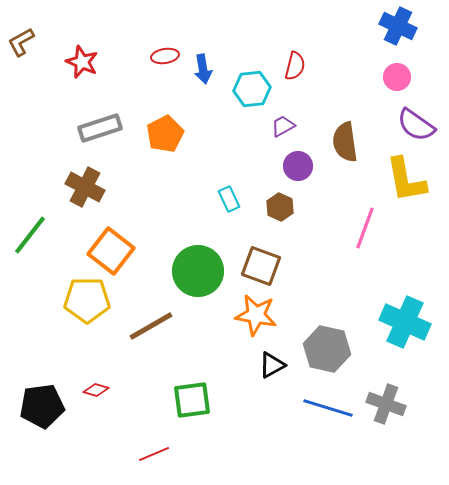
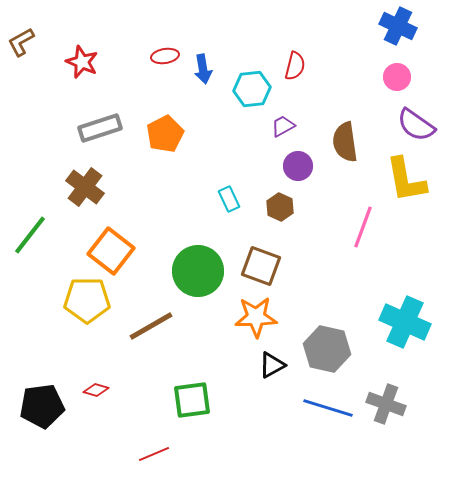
brown cross: rotated 9 degrees clockwise
pink line: moved 2 px left, 1 px up
orange star: moved 2 px down; rotated 12 degrees counterclockwise
